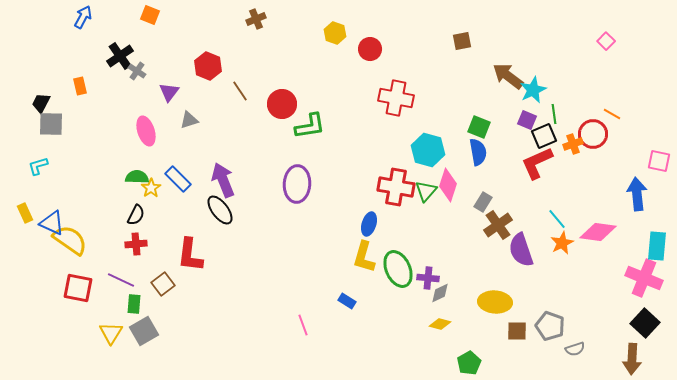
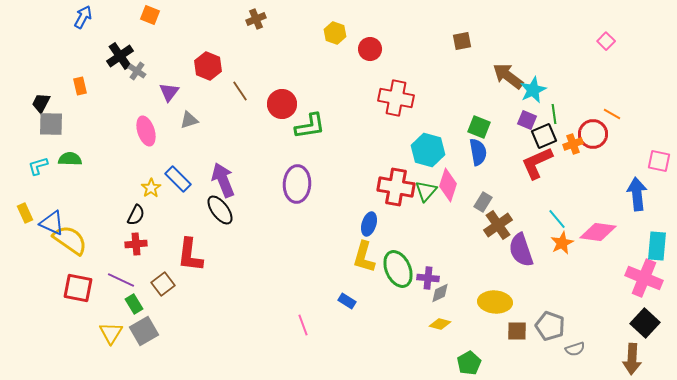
green semicircle at (137, 177): moved 67 px left, 18 px up
green rectangle at (134, 304): rotated 36 degrees counterclockwise
